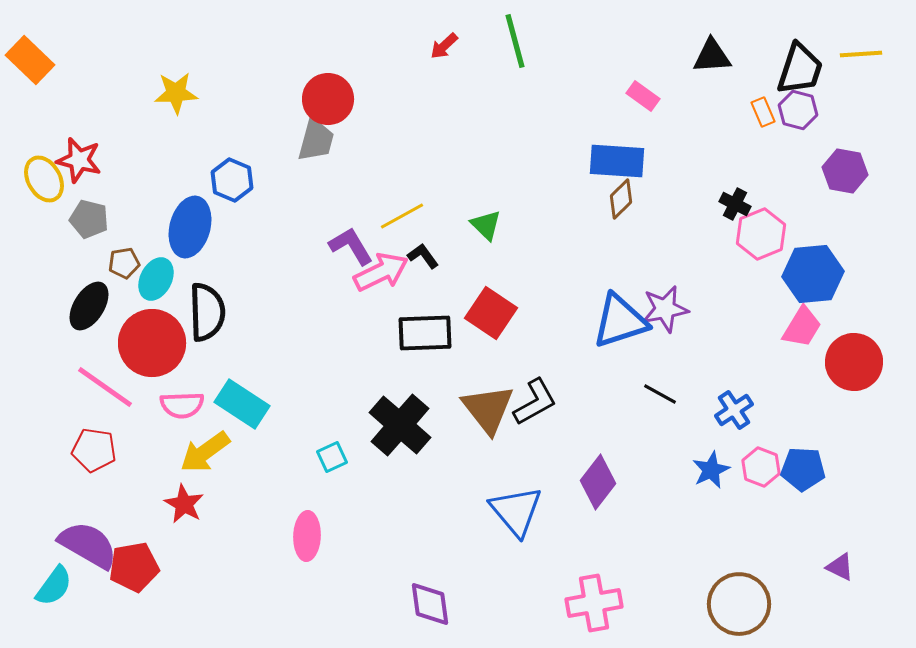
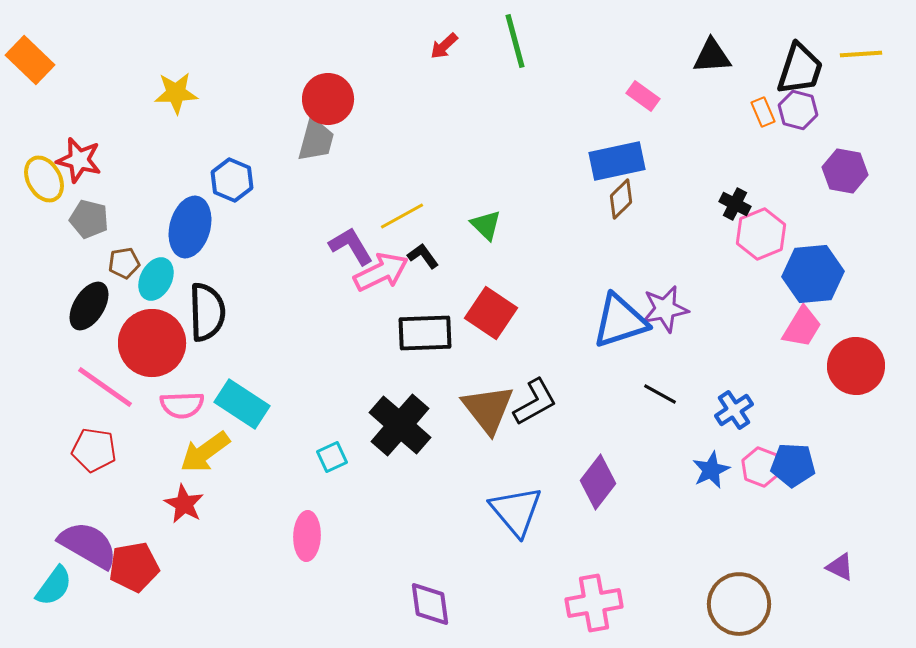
blue rectangle at (617, 161): rotated 16 degrees counterclockwise
red circle at (854, 362): moved 2 px right, 4 px down
blue pentagon at (803, 469): moved 10 px left, 4 px up
